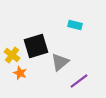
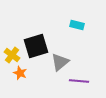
cyan rectangle: moved 2 px right
purple line: rotated 42 degrees clockwise
